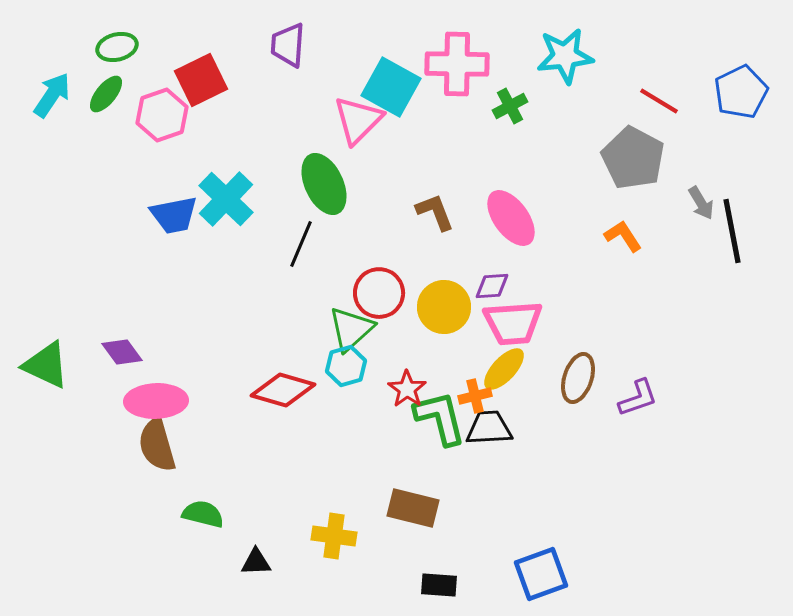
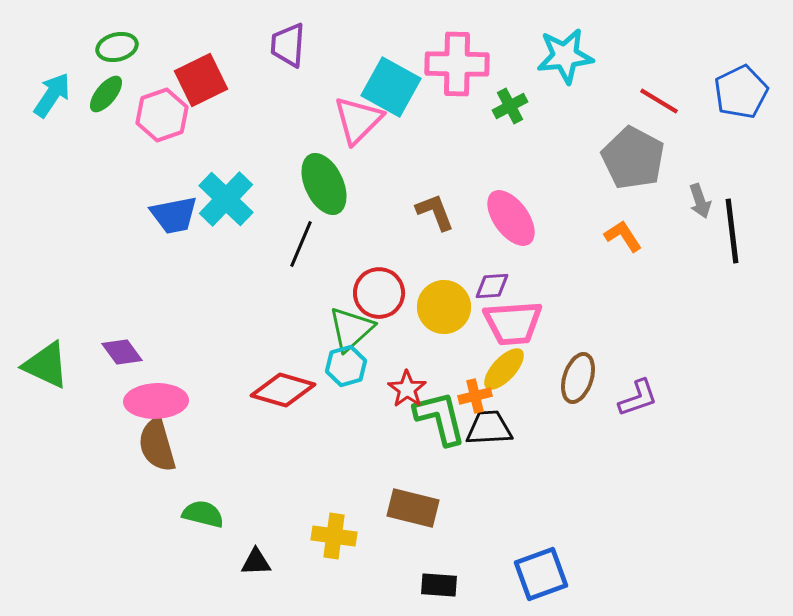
gray arrow at (701, 203): moved 1 px left, 2 px up; rotated 12 degrees clockwise
black line at (732, 231): rotated 4 degrees clockwise
